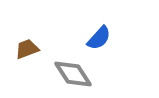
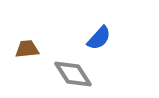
brown trapezoid: rotated 15 degrees clockwise
